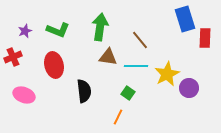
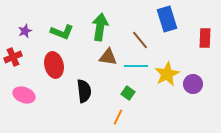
blue rectangle: moved 18 px left
green L-shape: moved 4 px right, 2 px down
purple circle: moved 4 px right, 4 px up
